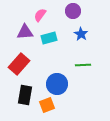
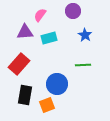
blue star: moved 4 px right, 1 px down
